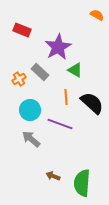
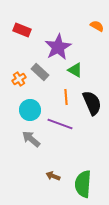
orange semicircle: moved 11 px down
black semicircle: rotated 25 degrees clockwise
green semicircle: moved 1 px right, 1 px down
